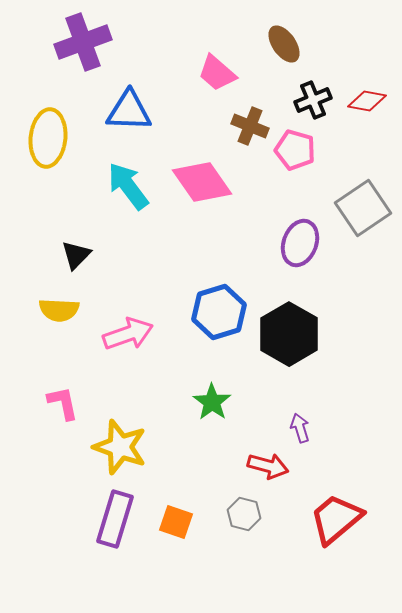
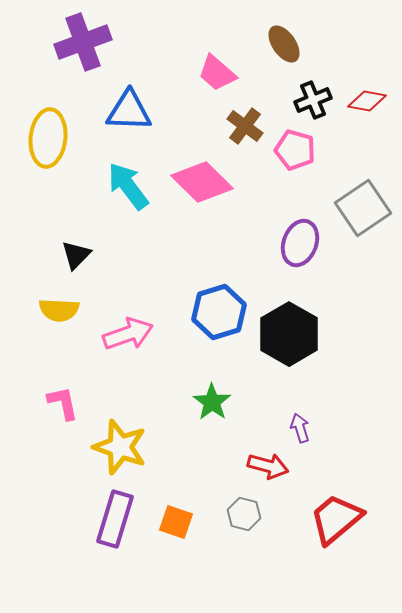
brown cross: moved 5 px left; rotated 15 degrees clockwise
pink diamond: rotated 10 degrees counterclockwise
